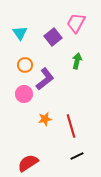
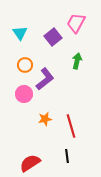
black line: moved 10 px left; rotated 72 degrees counterclockwise
red semicircle: moved 2 px right
